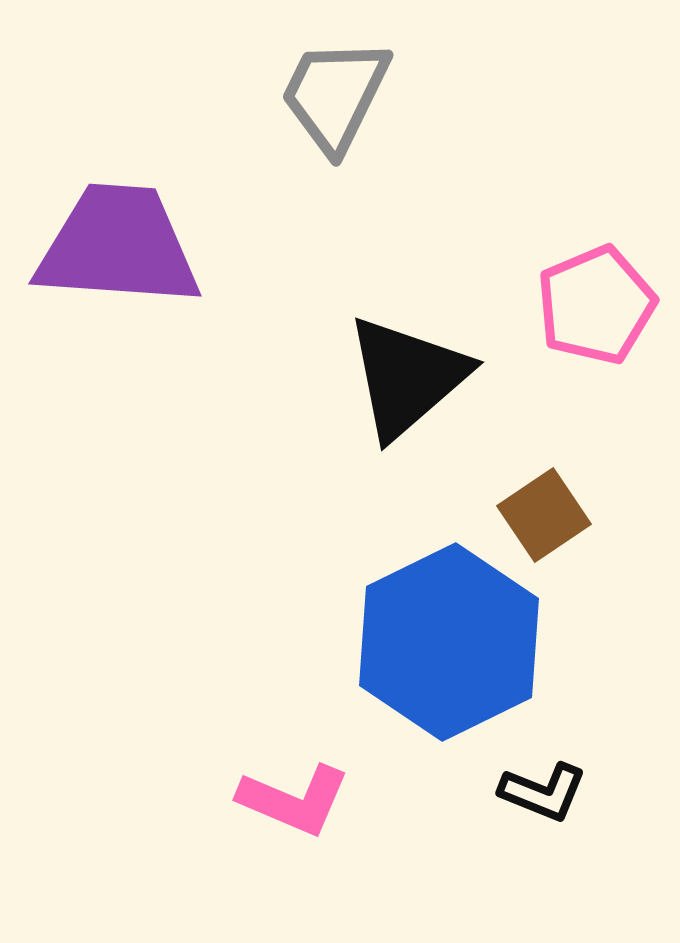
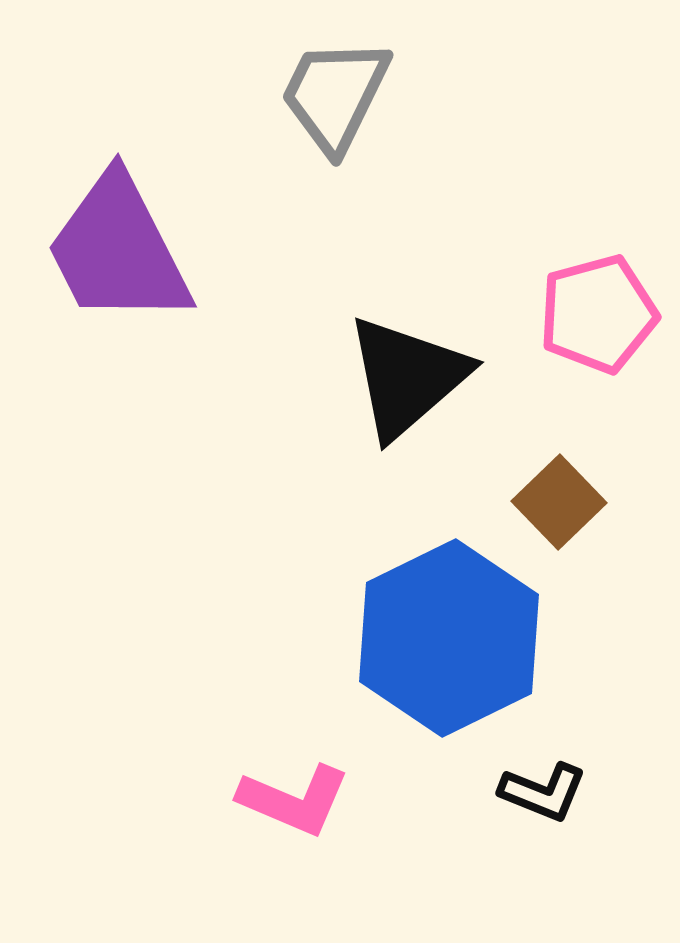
purple trapezoid: moved 4 px down; rotated 121 degrees counterclockwise
pink pentagon: moved 2 px right, 9 px down; rotated 8 degrees clockwise
brown square: moved 15 px right, 13 px up; rotated 10 degrees counterclockwise
blue hexagon: moved 4 px up
